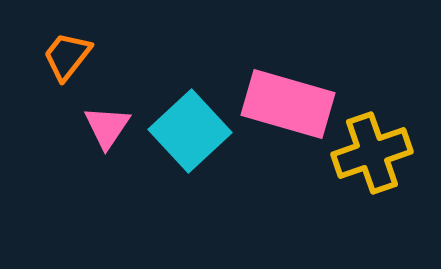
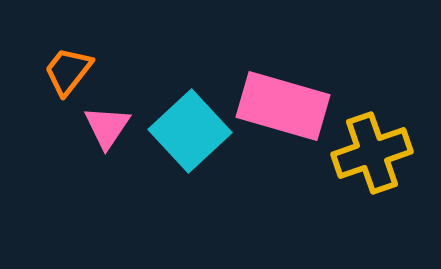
orange trapezoid: moved 1 px right, 15 px down
pink rectangle: moved 5 px left, 2 px down
